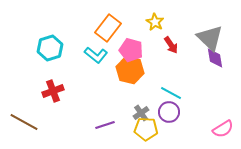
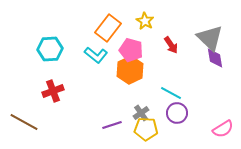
yellow star: moved 10 px left, 1 px up
cyan hexagon: moved 1 px down; rotated 15 degrees clockwise
orange hexagon: rotated 20 degrees clockwise
purple circle: moved 8 px right, 1 px down
purple line: moved 7 px right
